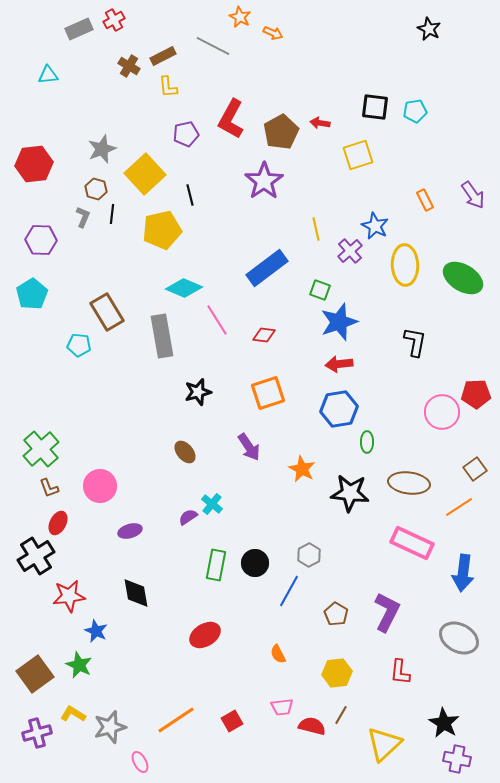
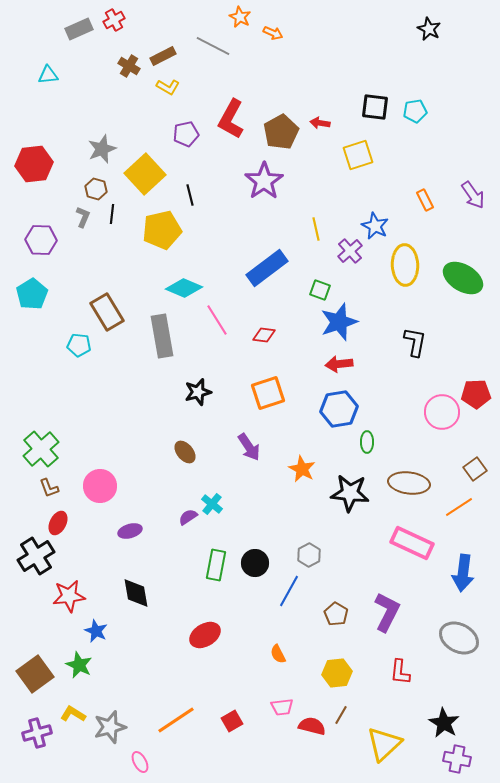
yellow L-shape at (168, 87): rotated 55 degrees counterclockwise
